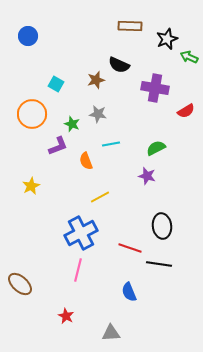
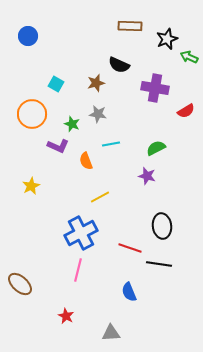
brown star: moved 3 px down
purple L-shape: rotated 45 degrees clockwise
